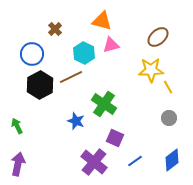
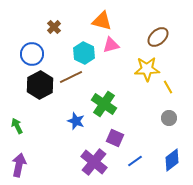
brown cross: moved 1 px left, 2 px up
yellow star: moved 4 px left, 1 px up
purple arrow: moved 1 px right, 1 px down
